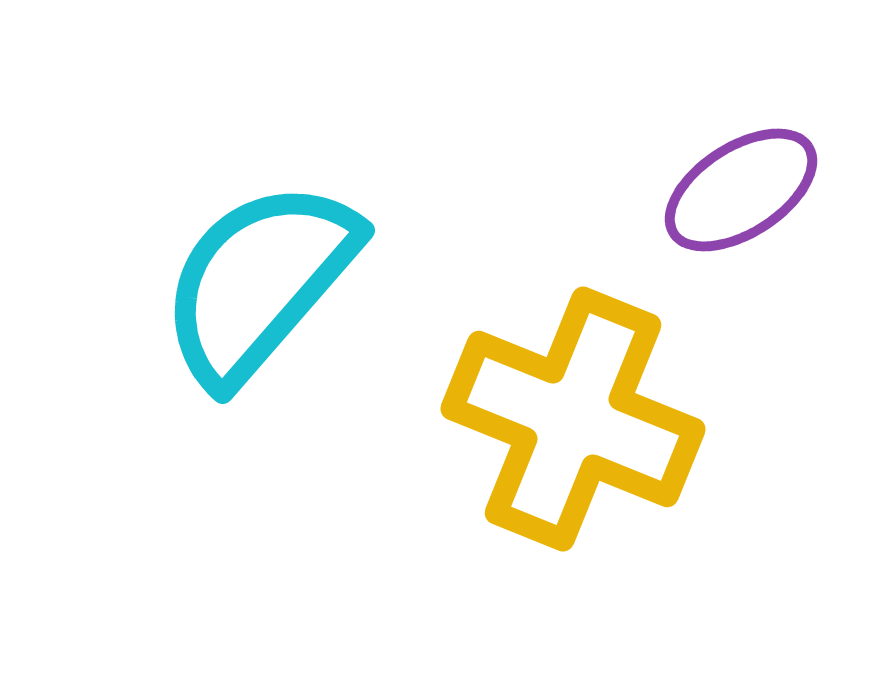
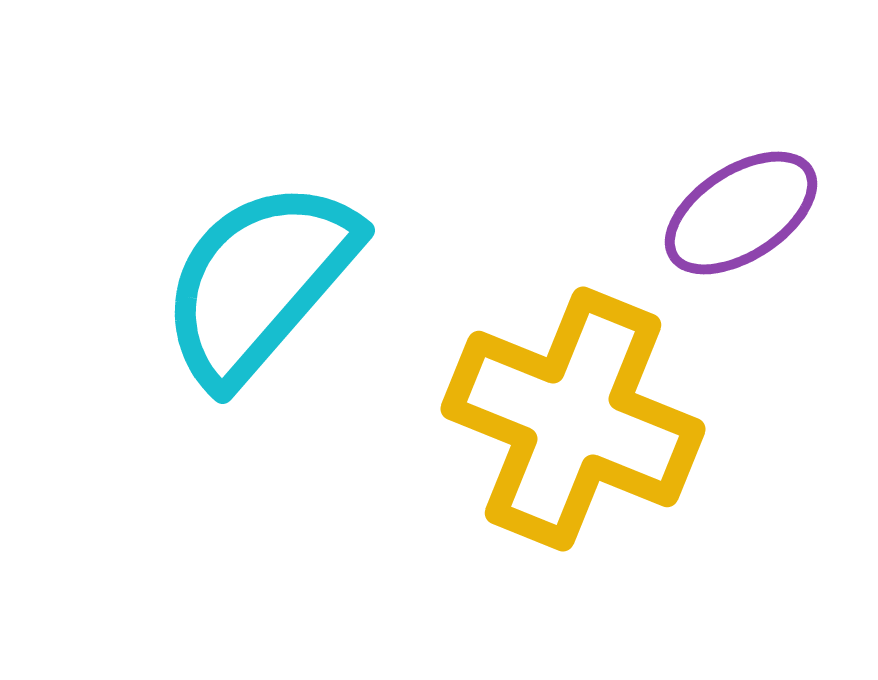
purple ellipse: moved 23 px down
